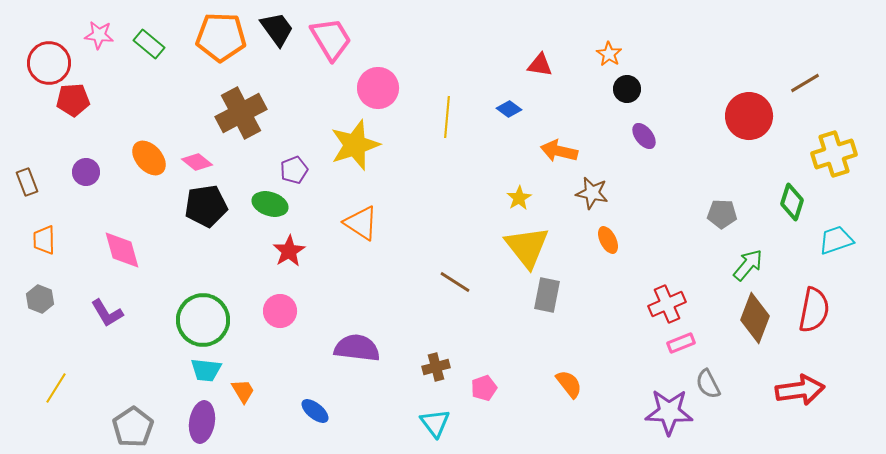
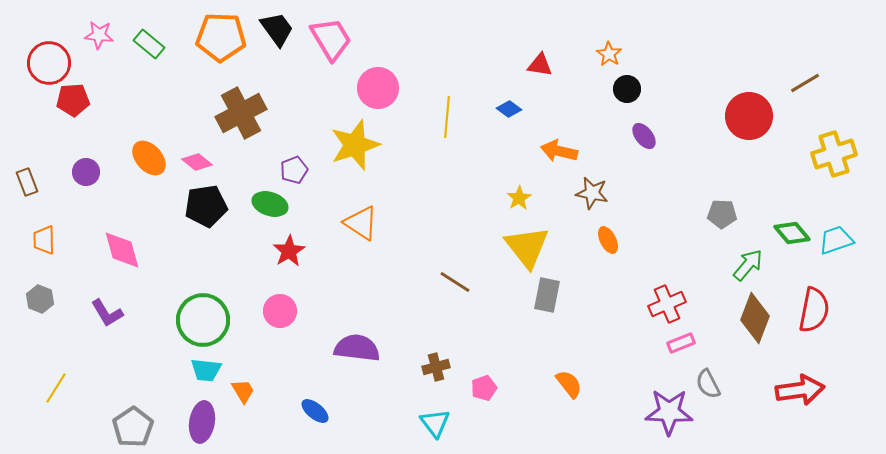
green diamond at (792, 202): moved 31 px down; rotated 57 degrees counterclockwise
